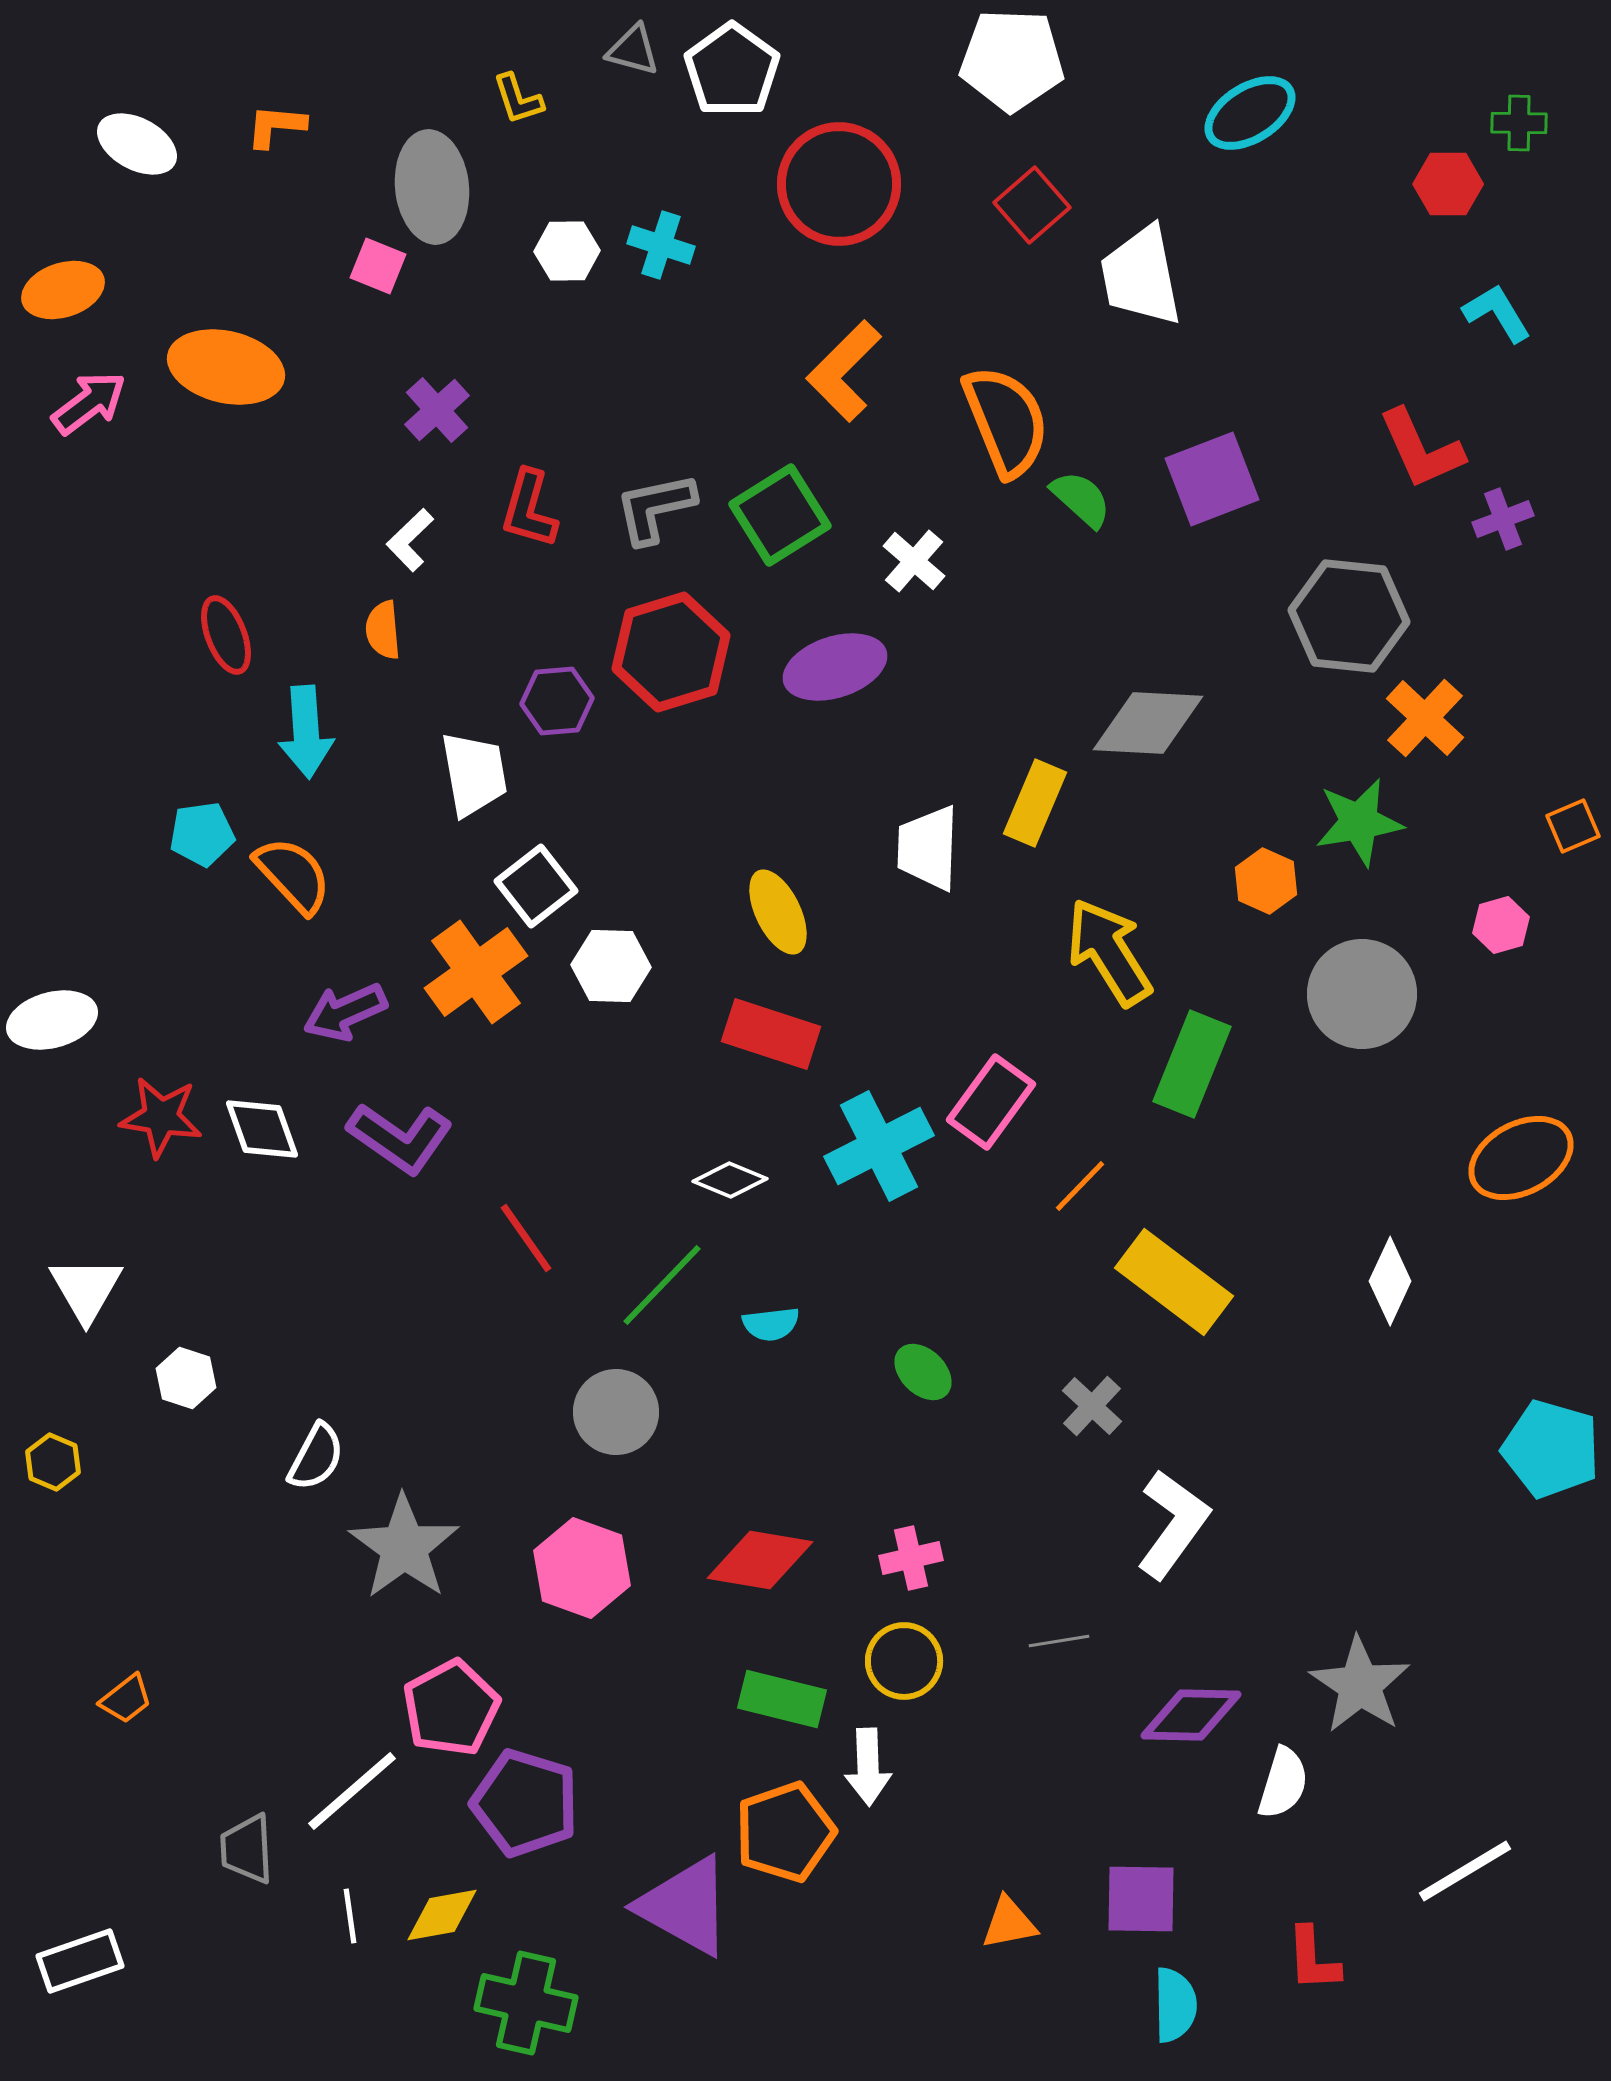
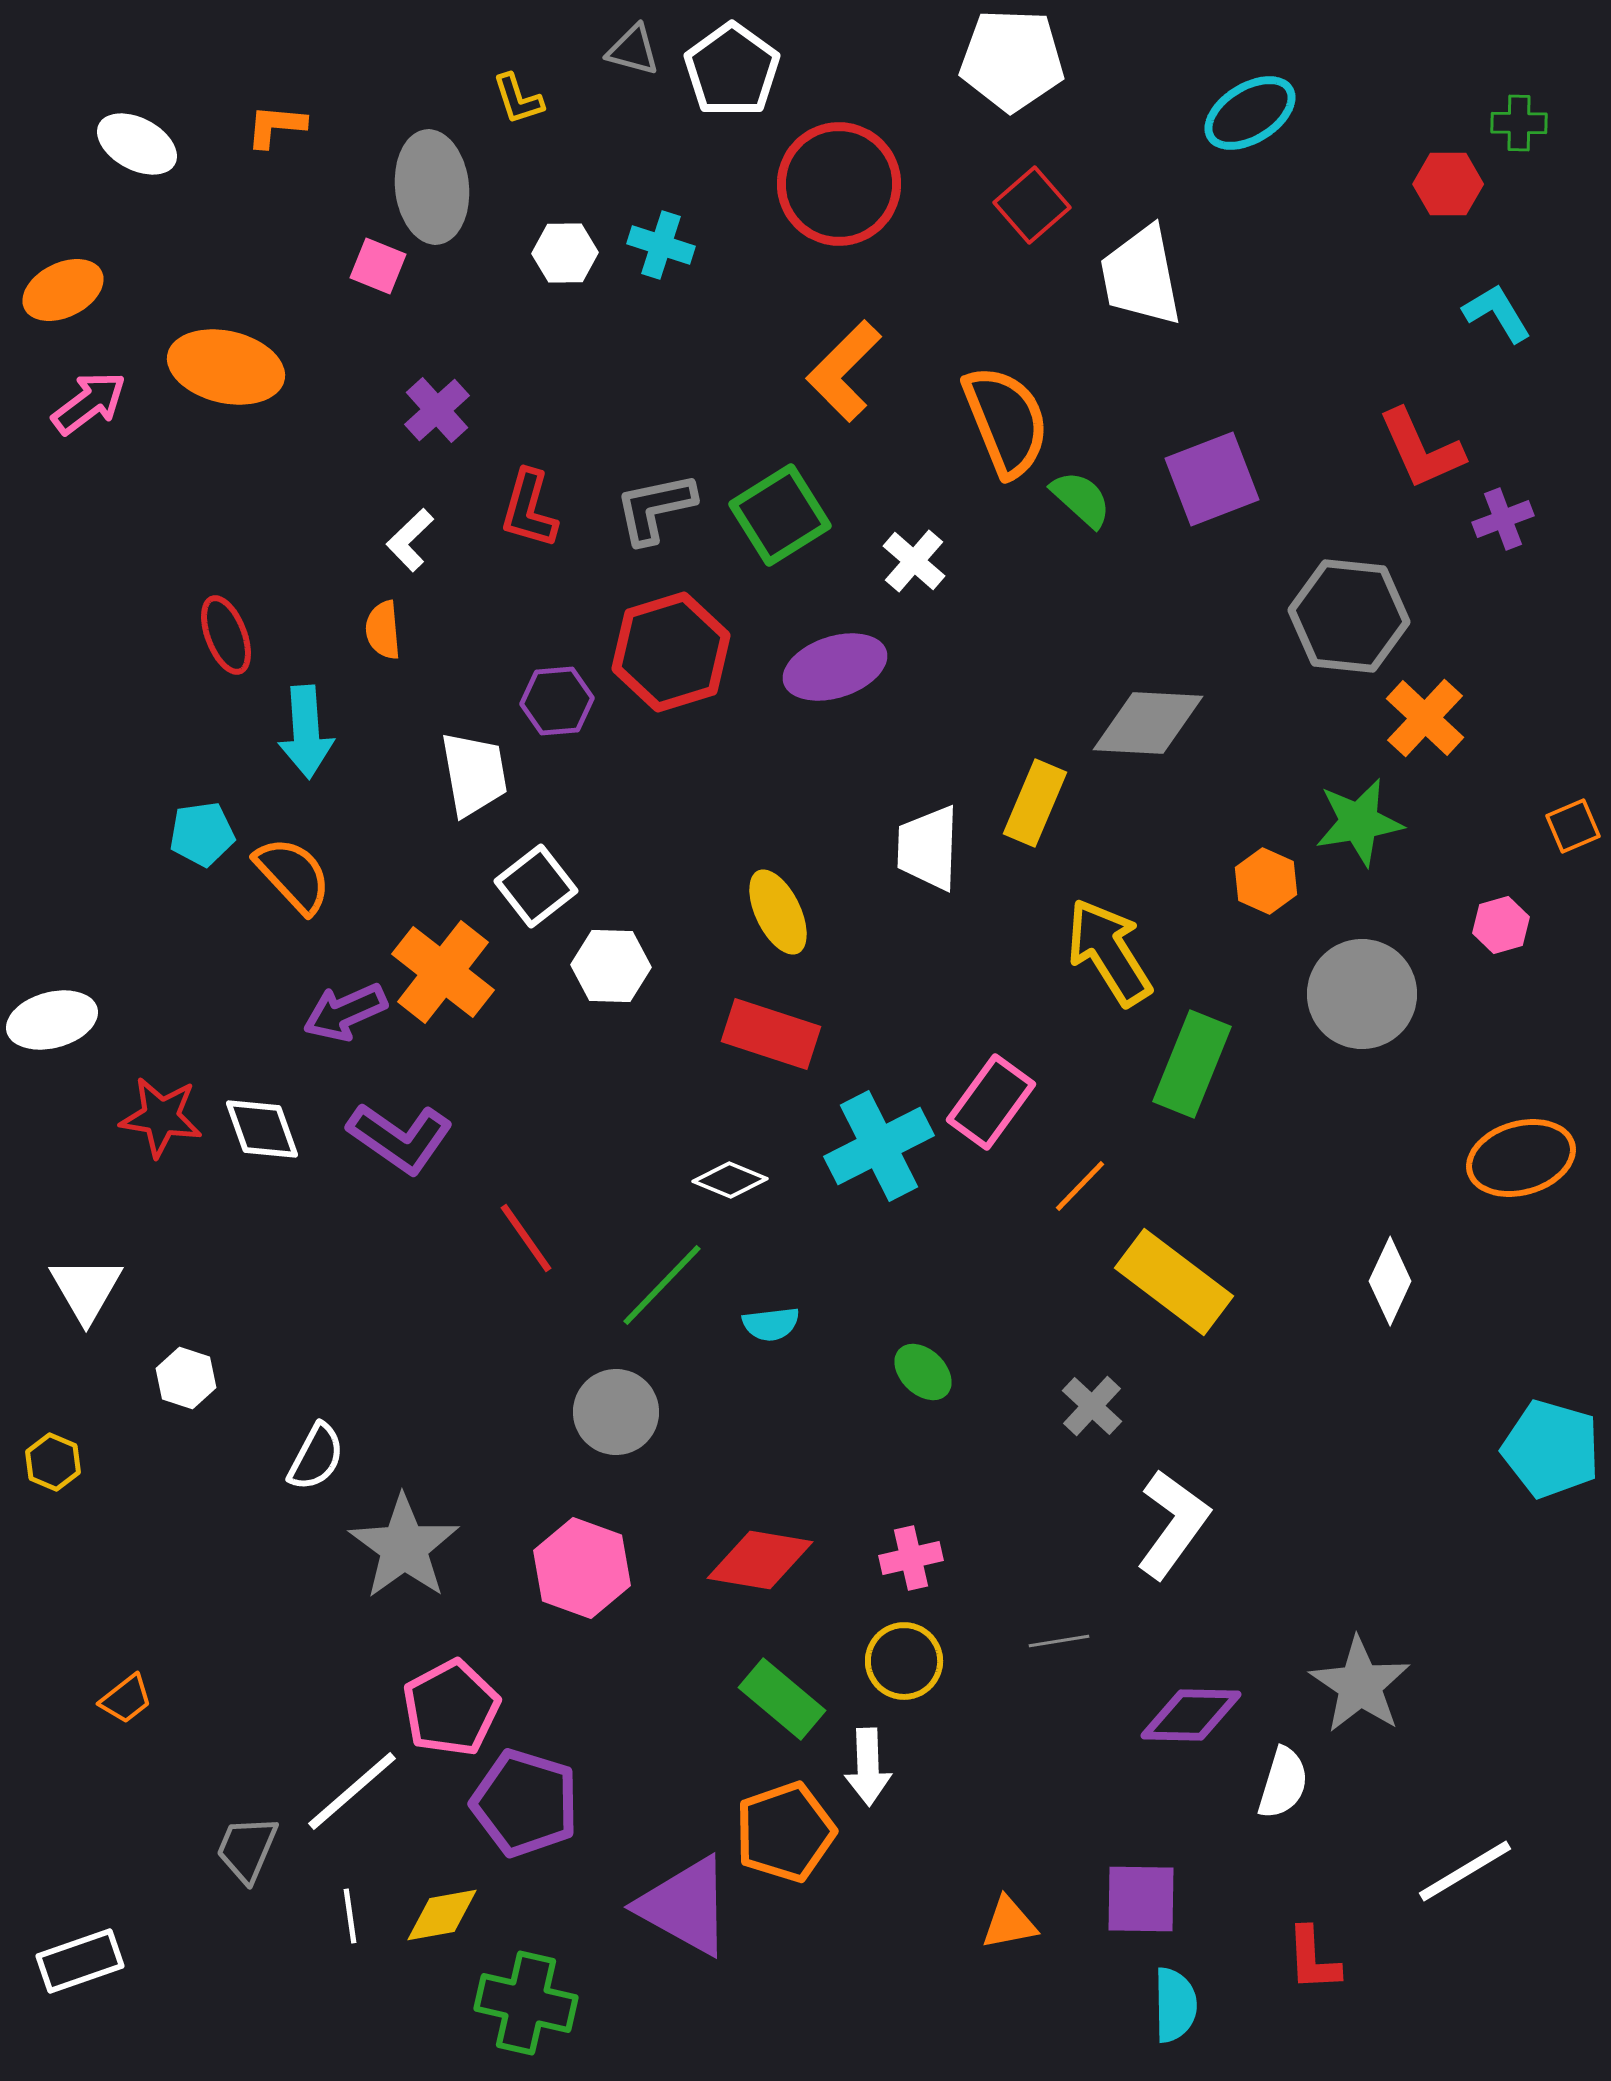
white hexagon at (567, 251): moved 2 px left, 2 px down
orange ellipse at (63, 290): rotated 8 degrees counterclockwise
orange cross at (476, 972): moved 33 px left; rotated 16 degrees counterclockwise
orange ellipse at (1521, 1158): rotated 12 degrees clockwise
green rectangle at (782, 1699): rotated 26 degrees clockwise
gray trapezoid at (247, 1849): rotated 26 degrees clockwise
